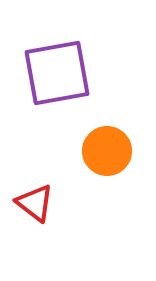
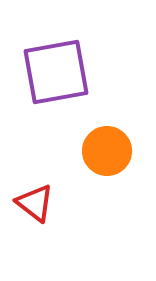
purple square: moved 1 px left, 1 px up
